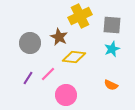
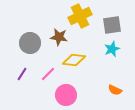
gray square: rotated 12 degrees counterclockwise
brown star: rotated 18 degrees counterclockwise
yellow diamond: moved 3 px down
purple line: moved 6 px left, 4 px up
orange semicircle: moved 4 px right, 5 px down
